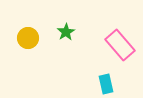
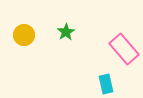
yellow circle: moved 4 px left, 3 px up
pink rectangle: moved 4 px right, 4 px down
